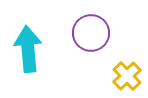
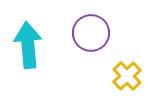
cyan arrow: moved 4 px up
